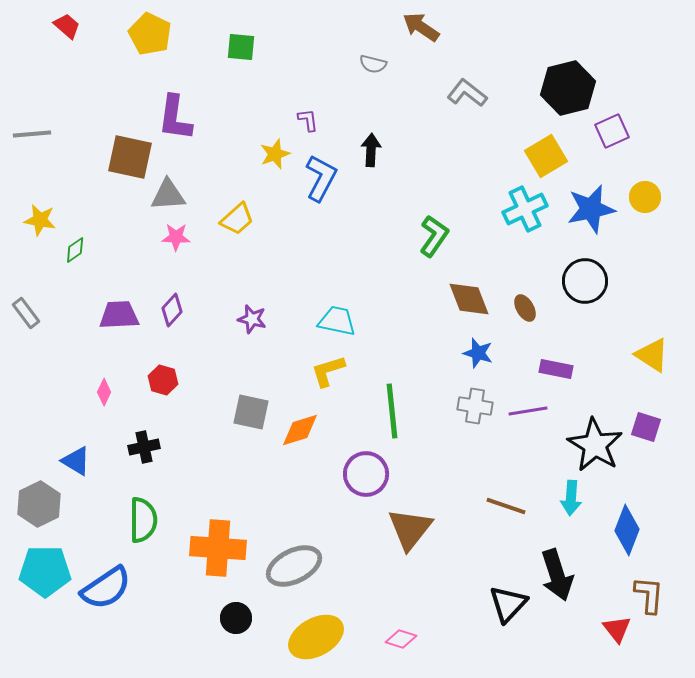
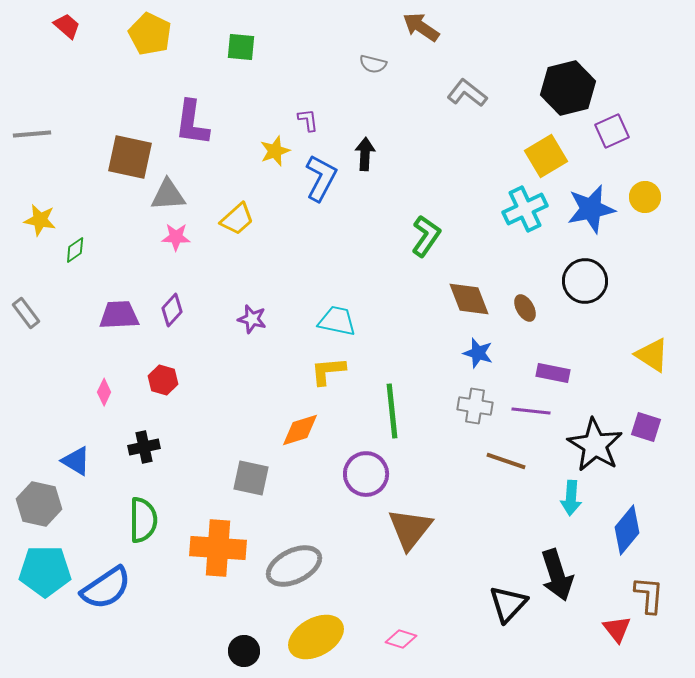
purple L-shape at (175, 118): moved 17 px right, 5 px down
black arrow at (371, 150): moved 6 px left, 4 px down
yellow star at (275, 154): moved 3 px up
green L-shape at (434, 236): moved 8 px left
purple rectangle at (556, 369): moved 3 px left, 4 px down
yellow L-shape at (328, 371): rotated 12 degrees clockwise
purple line at (528, 411): moved 3 px right; rotated 15 degrees clockwise
gray square at (251, 412): moved 66 px down
gray hexagon at (39, 504): rotated 21 degrees counterclockwise
brown line at (506, 506): moved 45 px up
blue diamond at (627, 530): rotated 18 degrees clockwise
black circle at (236, 618): moved 8 px right, 33 px down
